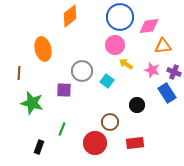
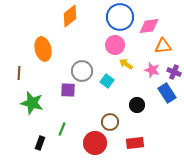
purple square: moved 4 px right
black rectangle: moved 1 px right, 4 px up
